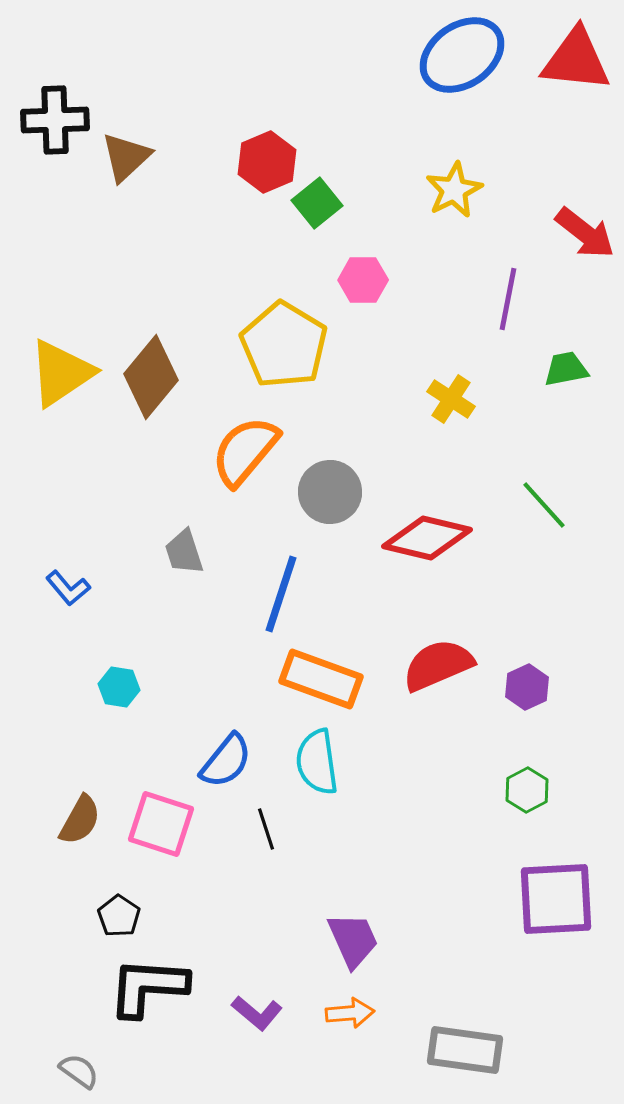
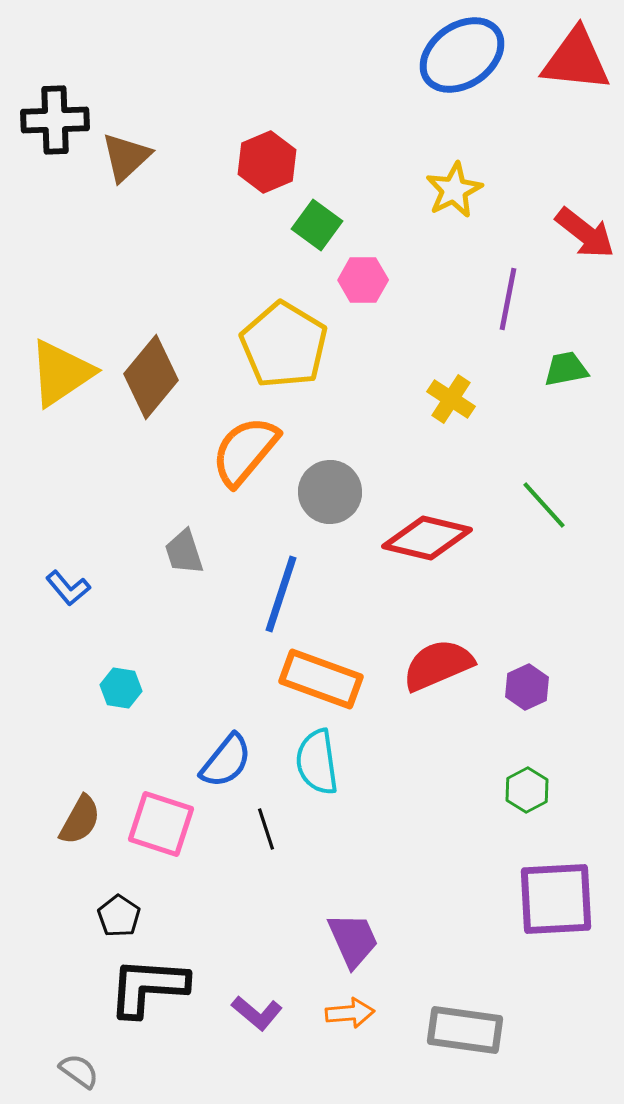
green square: moved 22 px down; rotated 15 degrees counterclockwise
cyan hexagon: moved 2 px right, 1 px down
gray rectangle: moved 20 px up
